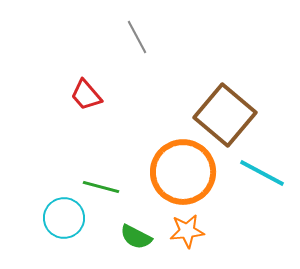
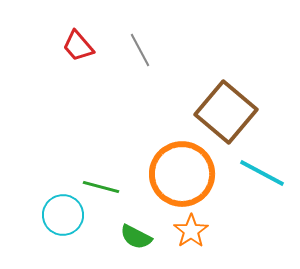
gray line: moved 3 px right, 13 px down
red trapezoid: moved 8 px left, 49 px up
brown square: moved 1 px right, 3 px up
orange circle: moved 1 px left, 2 px down
cyan circle: moved 1 px left, 3 px up
orange star: moved 4 px right; rotated 28 degrees counterclockwise
